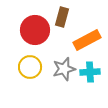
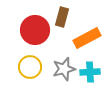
orange rectangle: moved 2 px up
